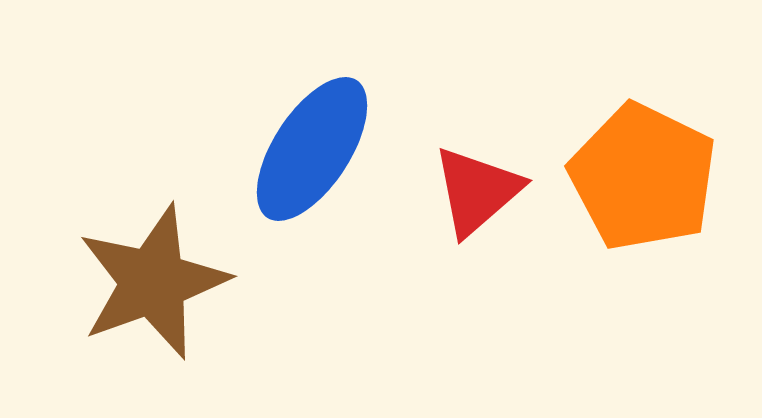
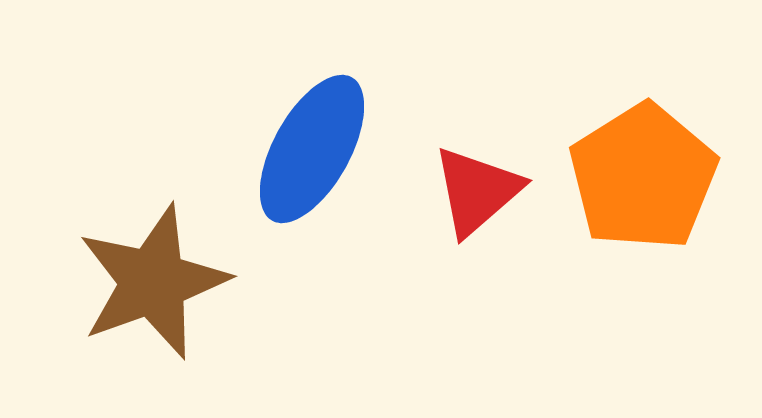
blue ellipse: rotated 4 degrees counterclockwise
orange pentagon: rotated 14 degrees clockwise
